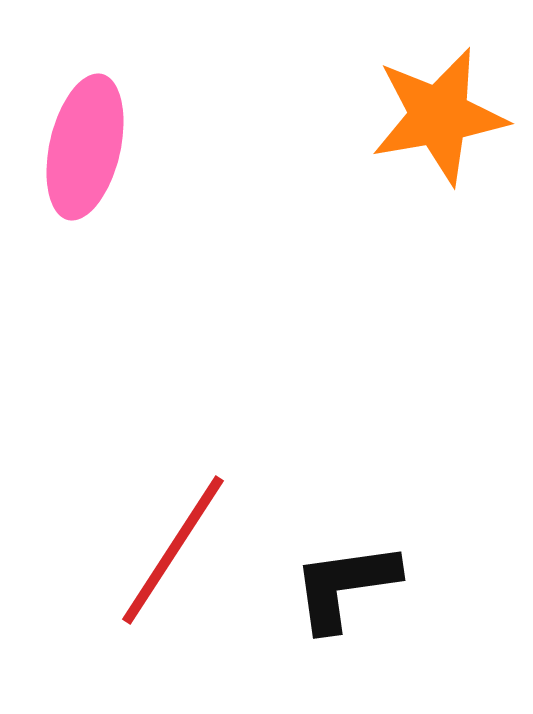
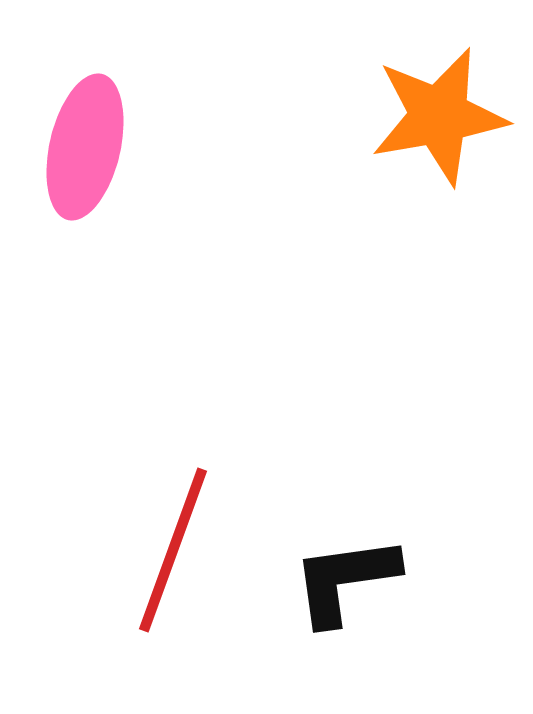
red line: rotated 13 degrees counterclockwise
black L-shape: moved 6 px up
